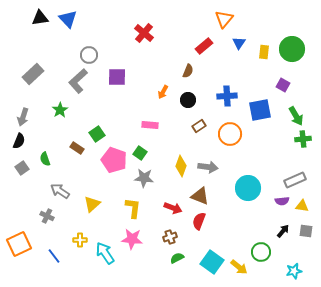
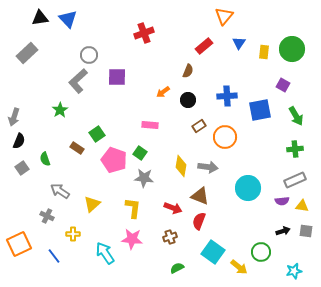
orange triangle at (224, 19): moved 3 px up
red cross at (144, 33): rotated 30 degrees clockwise
gray rectangle at (33, 74): moved 6 px left, 21 px up
orange arrow at (163, 92): rotated 24 degrees clockwise
gray arrow at (23, 117): moved 9 px left
orange circle at (230, 134): moved 5 px left, 3 px down
green cross at (303, 139): moved 8 px left, 10 px down
yellow diamond at (181, 166): rotated 10 degrees counterclockwise
black arrow at (283, 231): rotated 32 degrees clockwise
yellow cross at (80, 240): moved 7 px left, 6 px up
green semicircle at (177, 258): moved 10 px down
cyan square at (212, 262): moved 1 px right, 10 px up
